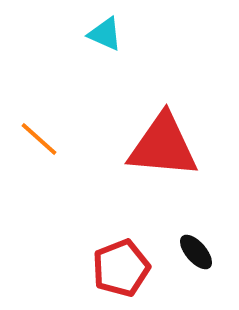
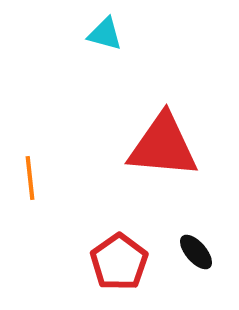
cyan triangle: rotated 9 degrees counterclockwise
orange line: moved 9 px left, 39 px down; rotated 42 degrees clockwise
red pentagon: moved 2 px left, 6 px up; rotated 14 degrees counterclockwise
